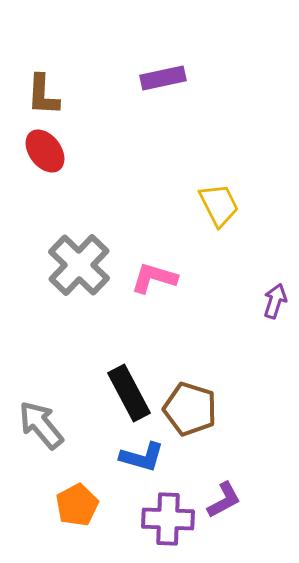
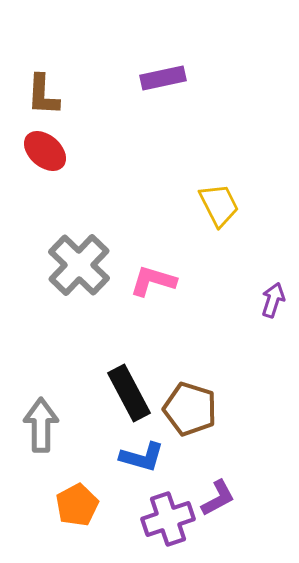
red ellipse: rotated 12 degrees counterclockwise
pink L-shape: moved 1 px left, 3 px down
purple arrow: moved 2 px left, 1 px up
gray arrow: rotated 40 degrees clockwise
purple L-shape: moved 6 px left, 2 px up
purple cross: rotated 21 degrees counterclockwise
